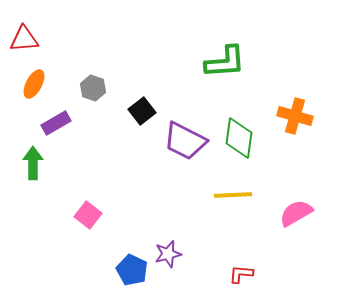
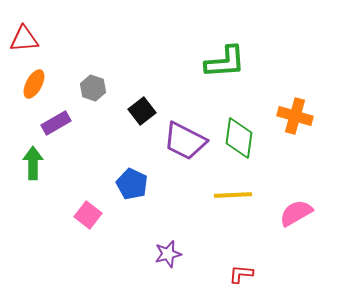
blue pentagon: moved 86 px up
